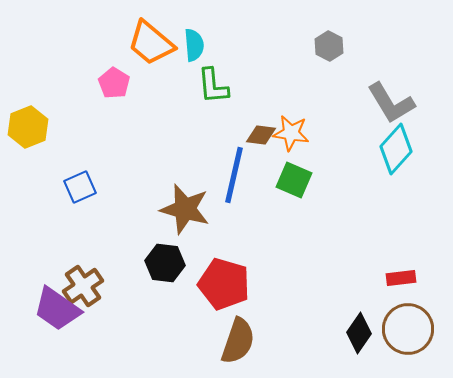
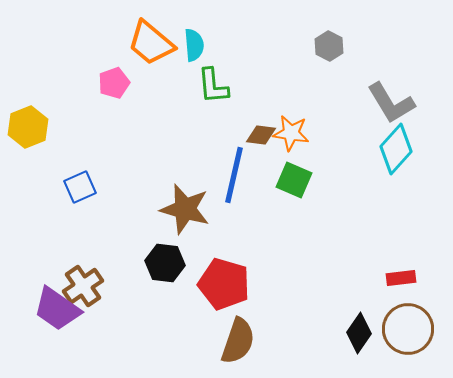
pink pentagon: rotated 20 degrees clockwise
